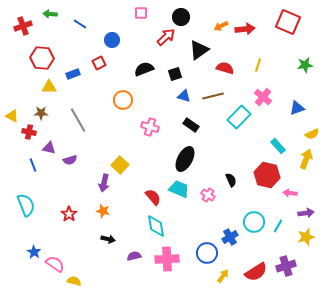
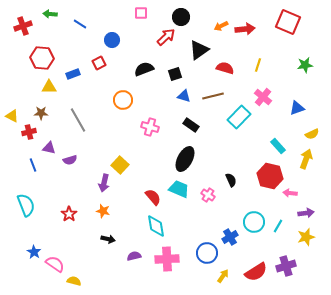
red cross at (29, 132): rotated 24 degrees counterclockwise
red hexagon at (267, 175): moved 3 px right, 1 px down
